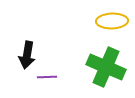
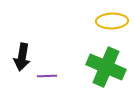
black arrow: moved 5 px left, 2 px down
purple line: moved 1 px up
